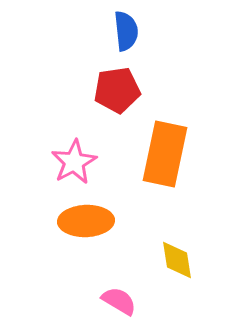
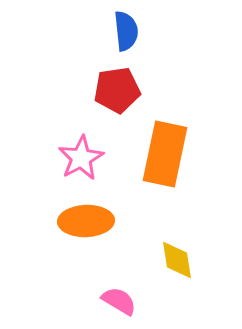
pink star: moved 7 px right, 4 px up
